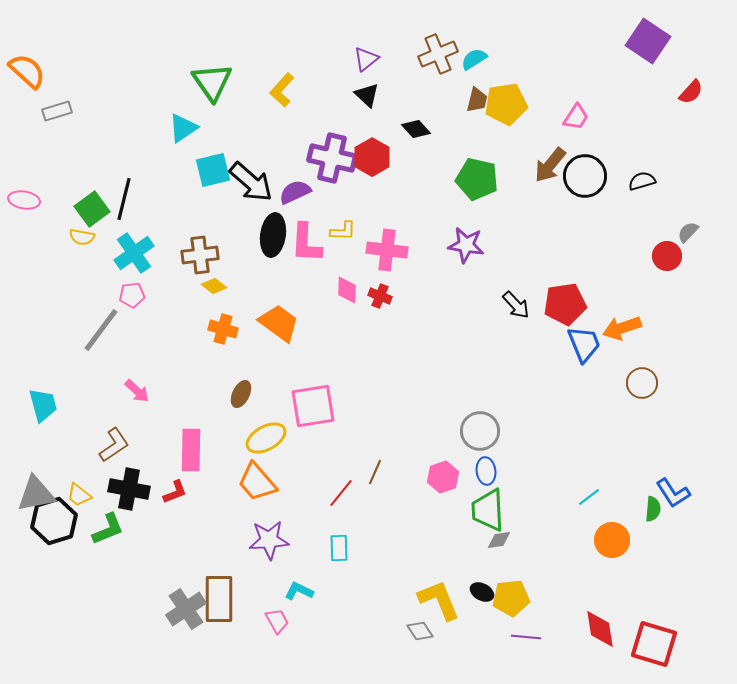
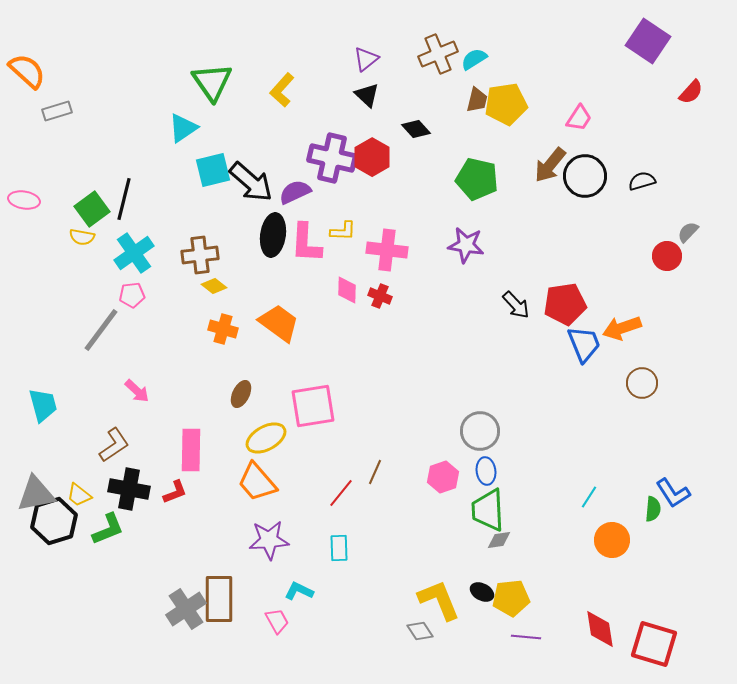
pink trapezoid at (576, 117): moved 3 px right, 1 px down
cyan line at (589, 497): rotated 20 degrees counterclockwise
